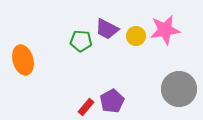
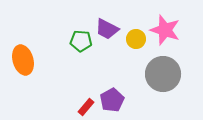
pink star: rotated 28 degrees clockwise
yellow circle: moved 3 px down
gray circle: moved 16 px left, 15 px up
purple pentagon: moved 1 px up
